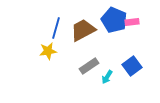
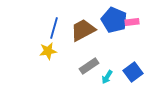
blue line: moved 2 px left
blue square: moved 1 px right, 6 px down
